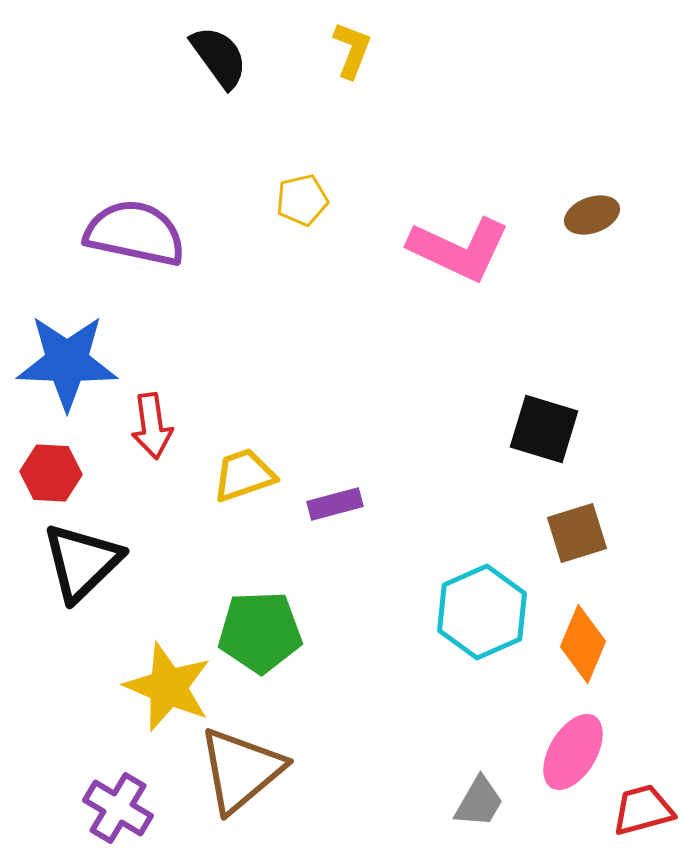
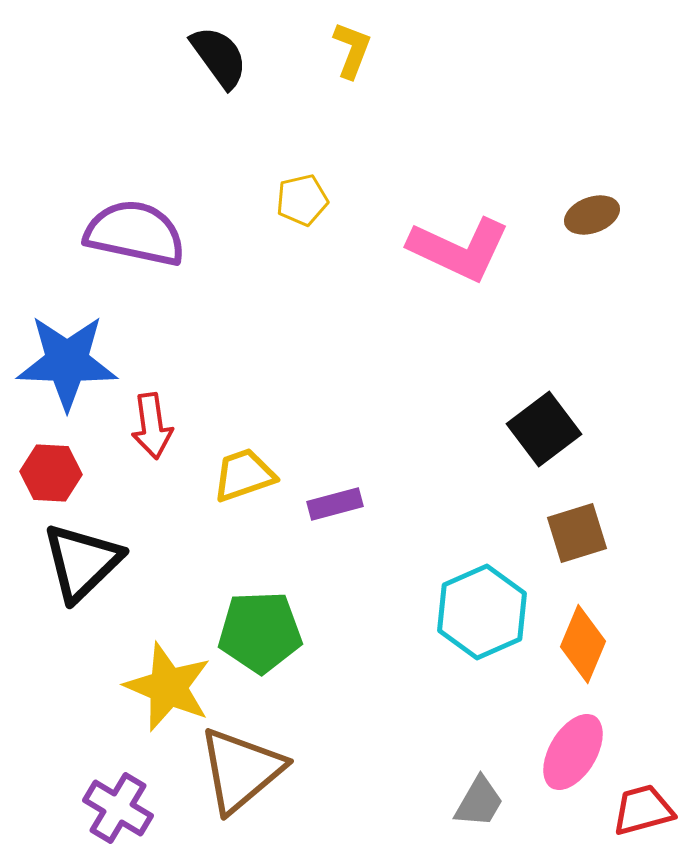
black square: rotated 36 degrees clockwise
